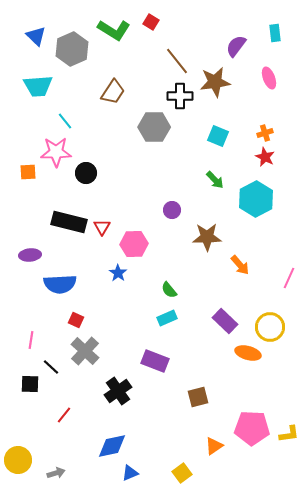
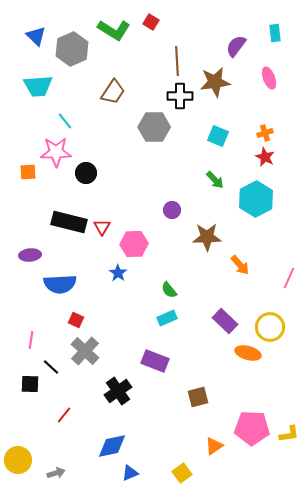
brown line at (177, 61): rotated 36 degrees clockwise
